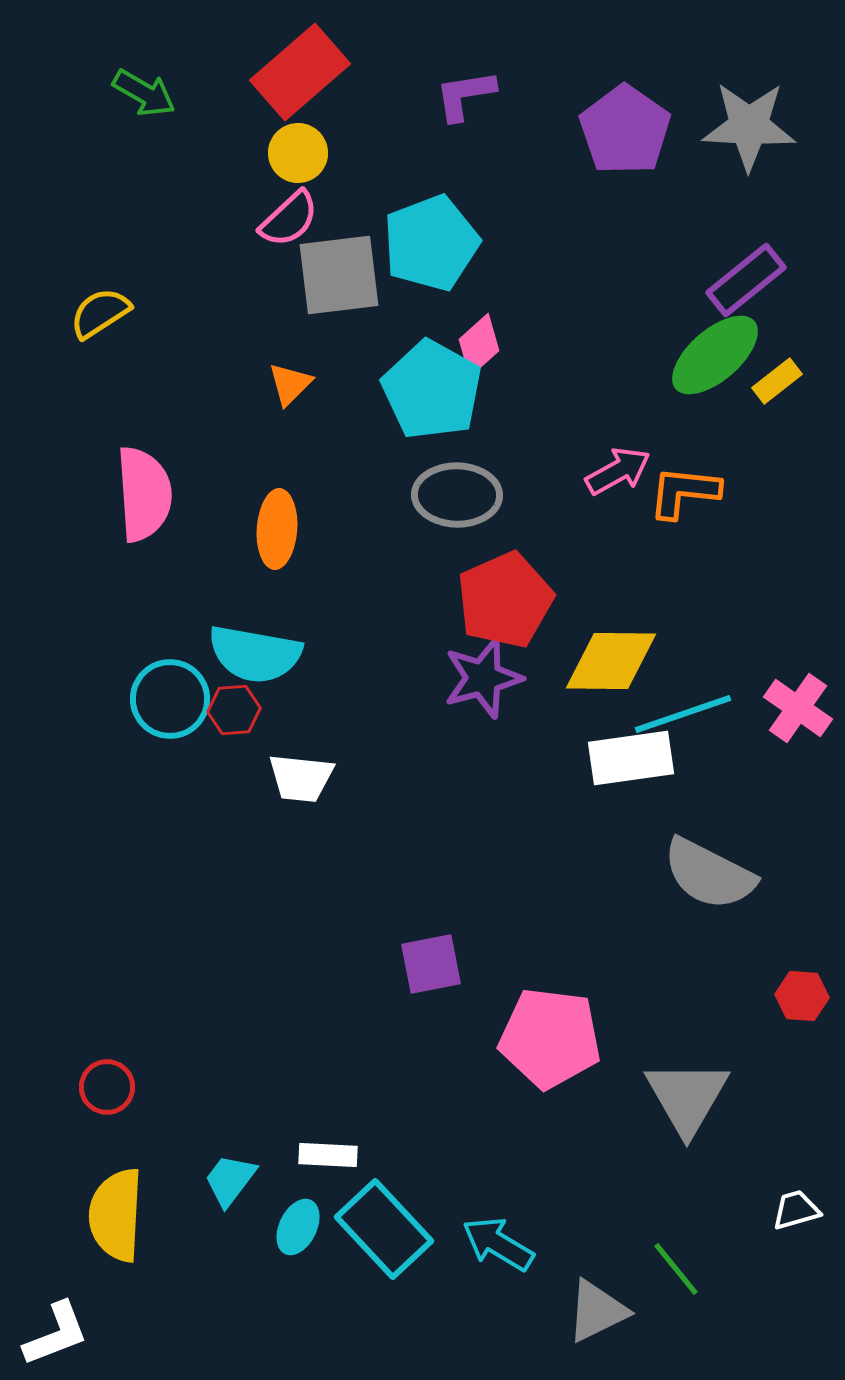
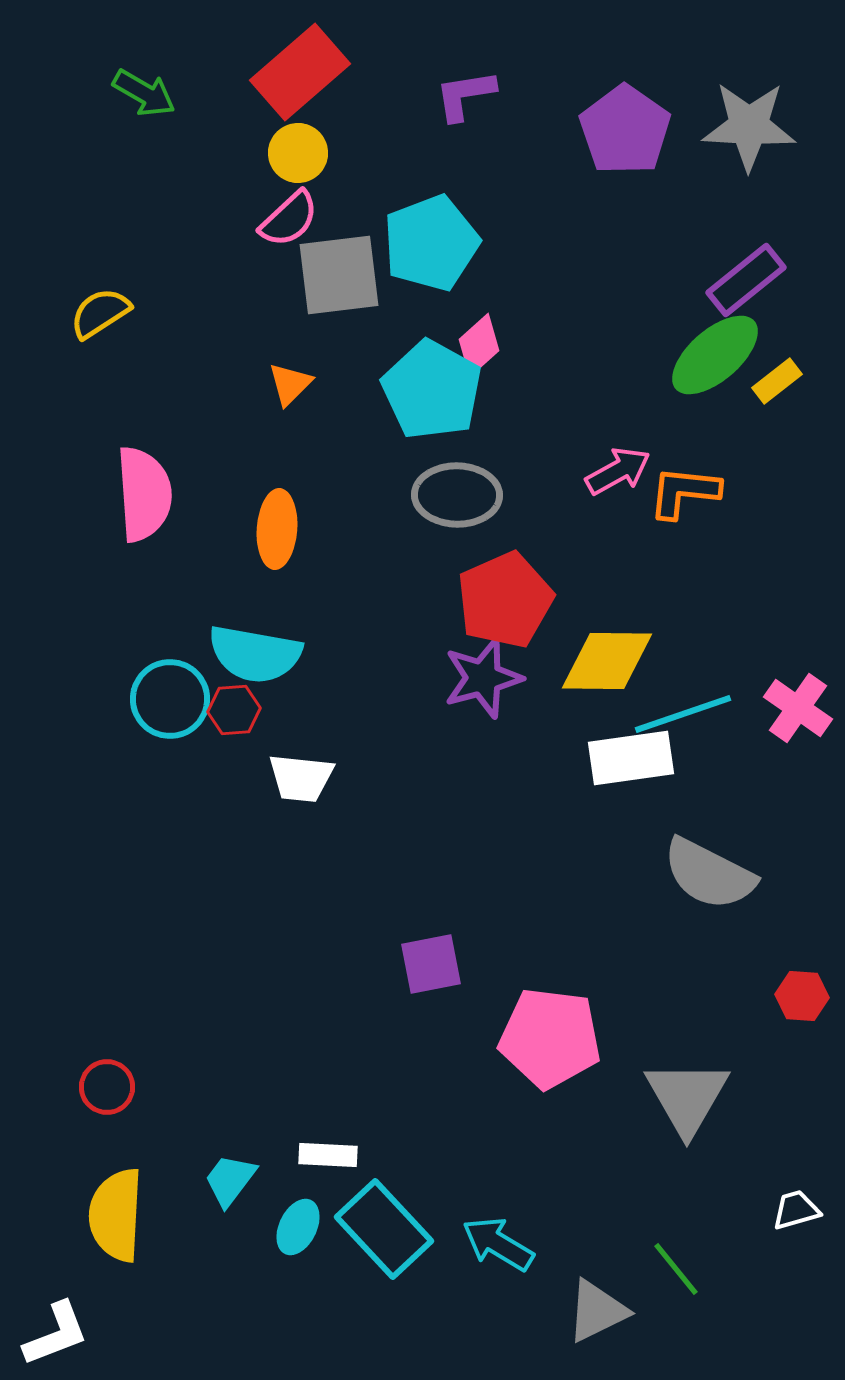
yellow diamond at (611, 661): moved 4 px left
